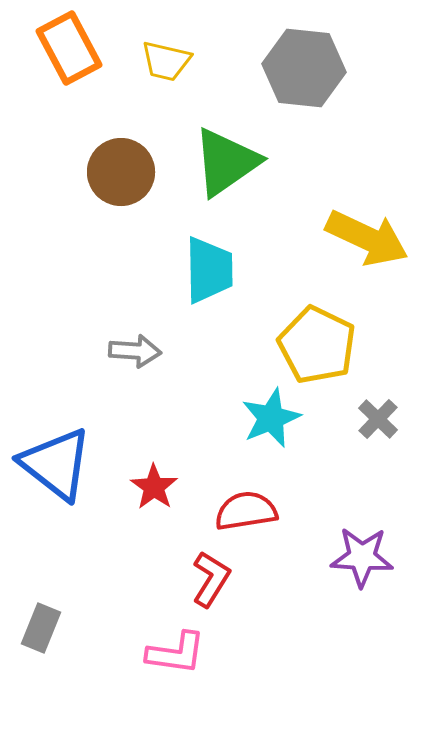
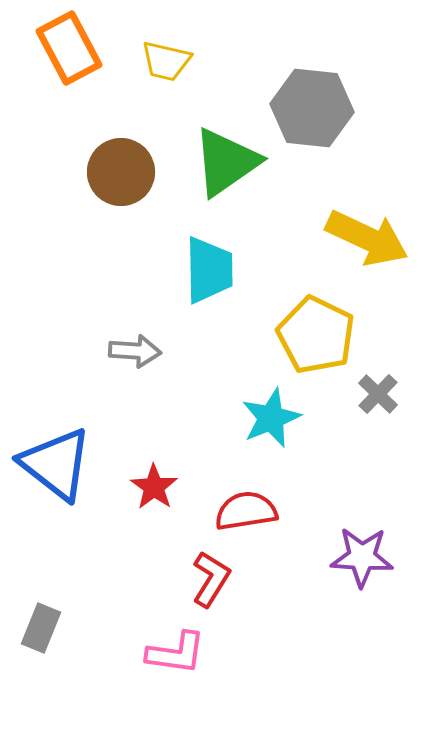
gray hexagon: moved 8 px right, 40 px down
yellow pentagon: moved 1 px left, 10 px up
gray cross: moved 25 px up
